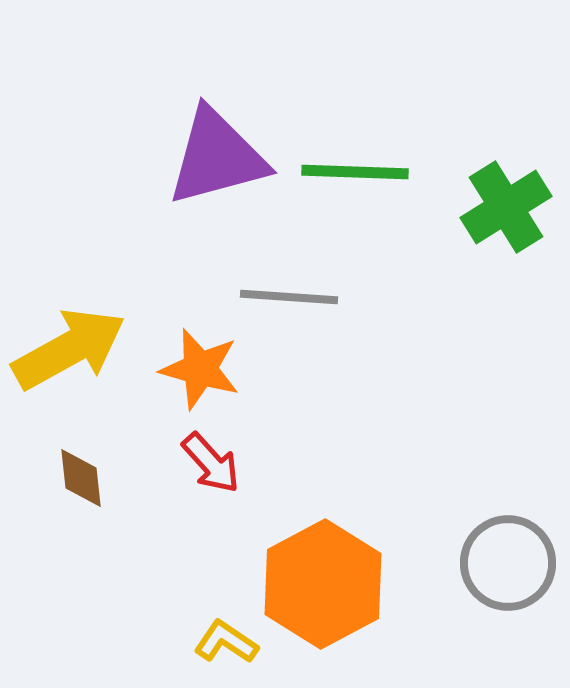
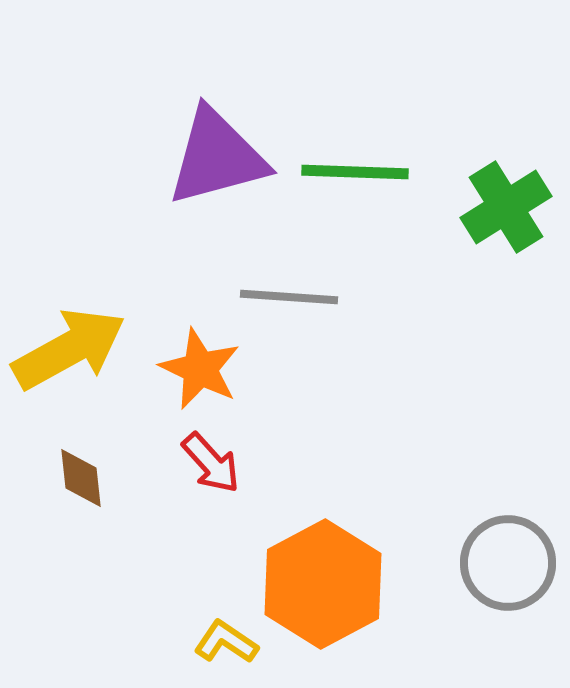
orange star: rotated 10 degrees clockwise
